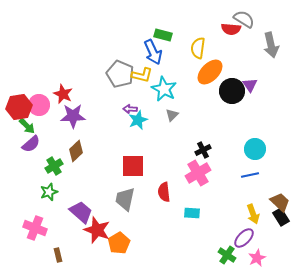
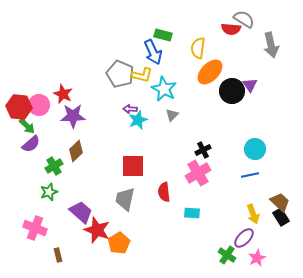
red hexagon at (19, 107): rotated 15 degrees clockwise
